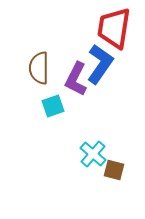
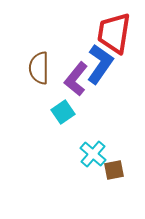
red trapezoid: moved 5 px down
purple L-shape: rotated 12 degrees clockwise
cyan square: moved 10 px right, 6 px down; rotated 15 degrees counterclockwise
brown square: rotated 25 degrees counterclockwise
